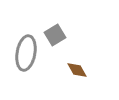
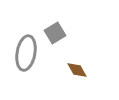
gray square: moved 2 px up
